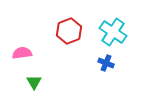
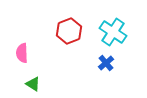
pink semicircle: rotated 84 degrees counterclockwise
blue cross: rotated 28 degrees clockwise
green triangle: moved 1 px left, 2 px down; rotated 28 degrees counterclockwise
